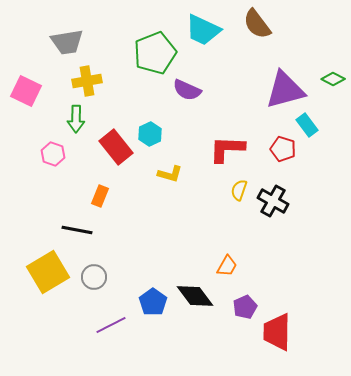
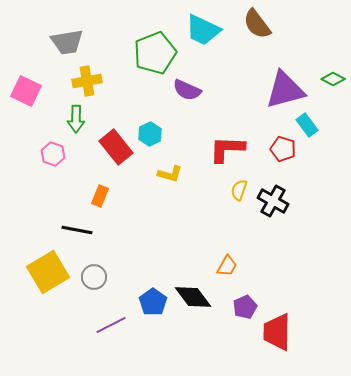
black diamond: moved 2 px left, 1 px down
